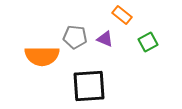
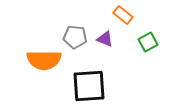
orange rectangle: moved 1 px right
orange semicircle: moved 2 px right, 4 px down
